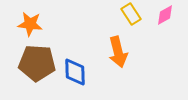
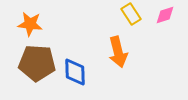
pink diamond: rotated 10 degrees clockwise
